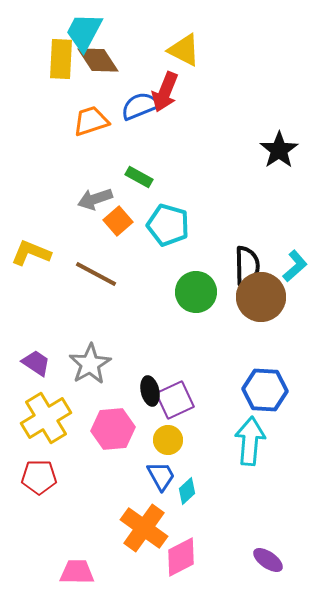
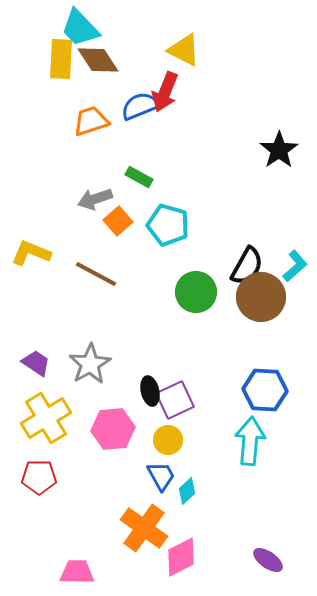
cyan trapezoid: moved 4 px left, 4 px up; rotated 72 degrees counterclockwise
black semicircle: rotated 30 degrees clockwise
